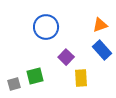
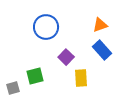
gray square: moved 1 px left, 4 px down
